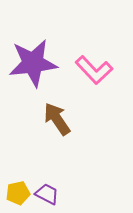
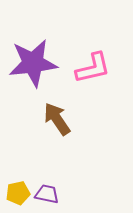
pink L-shape: moved 1 px left, 2 px up; rotated 60 degrees counterclockwise
purple trapezoid: rotated 15 degrees counterclockwise
